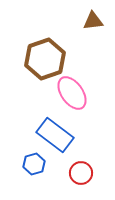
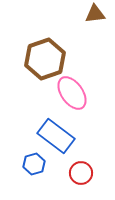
brown triangle: moved 2 px right, 7 px up
blue rectangle: moved 1 px right, 1 px down
